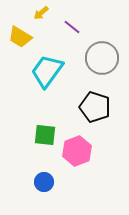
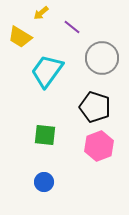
pink hexagon: moved 22 px right, 5 px up
